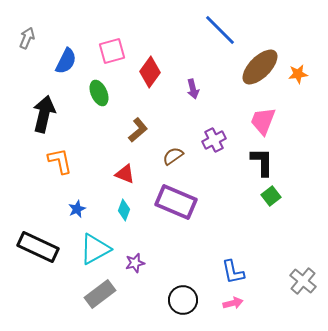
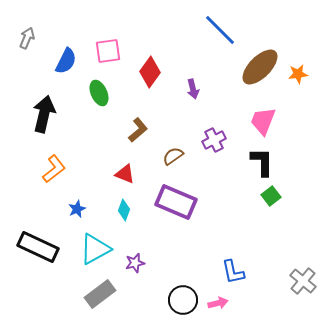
pink square: moved 4 px left; rotated 8 degrees clockwise
orange L-shape: moved 6 px left, 8 px down; rotated 64 degrees clockwise
pink arrow: moved 15 px left
